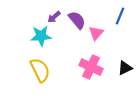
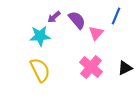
blue line: moved 4 px left
cyan star: moved 1 px left
pink cross: rotated 15 degrees clockwise
